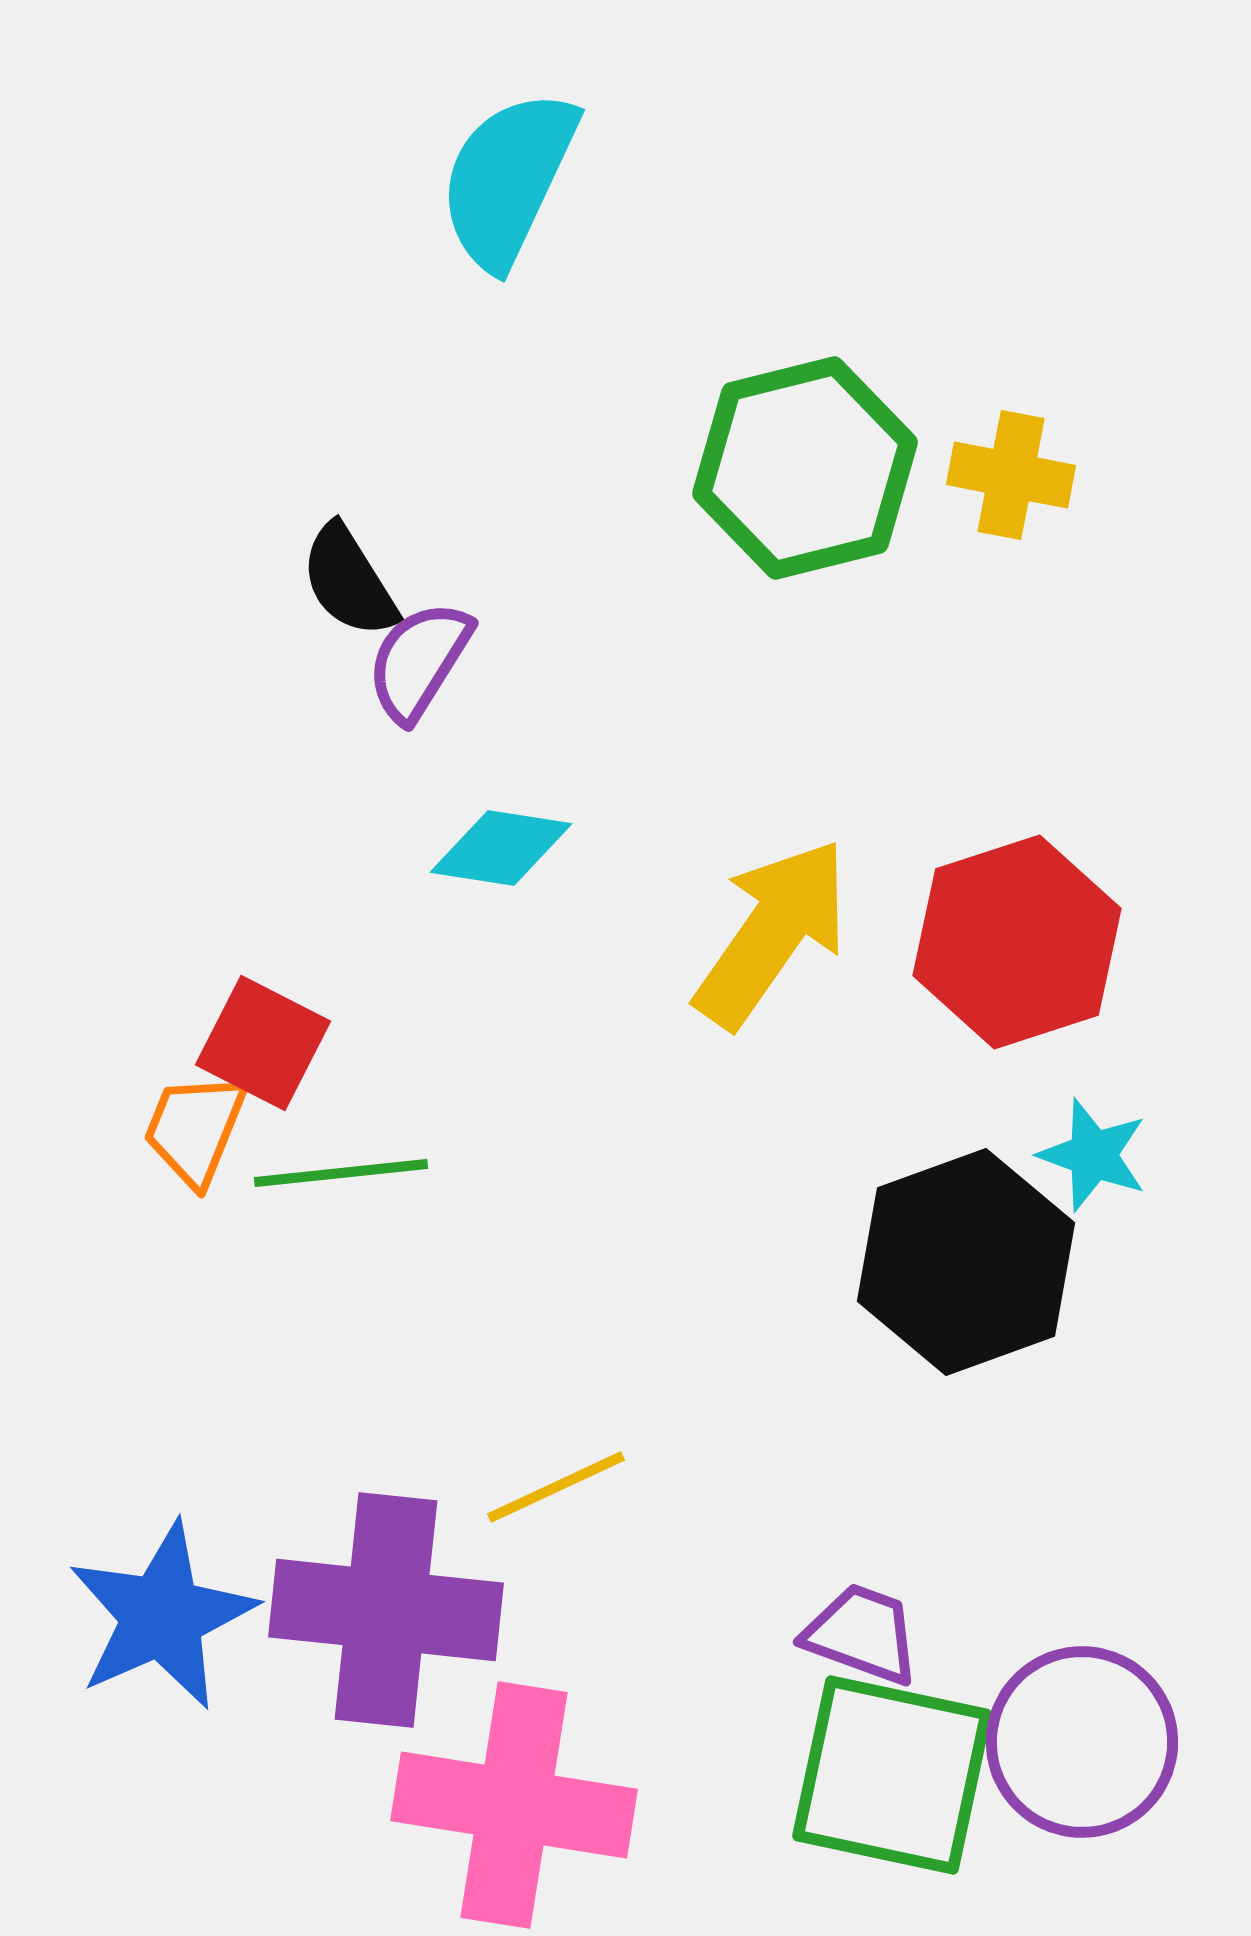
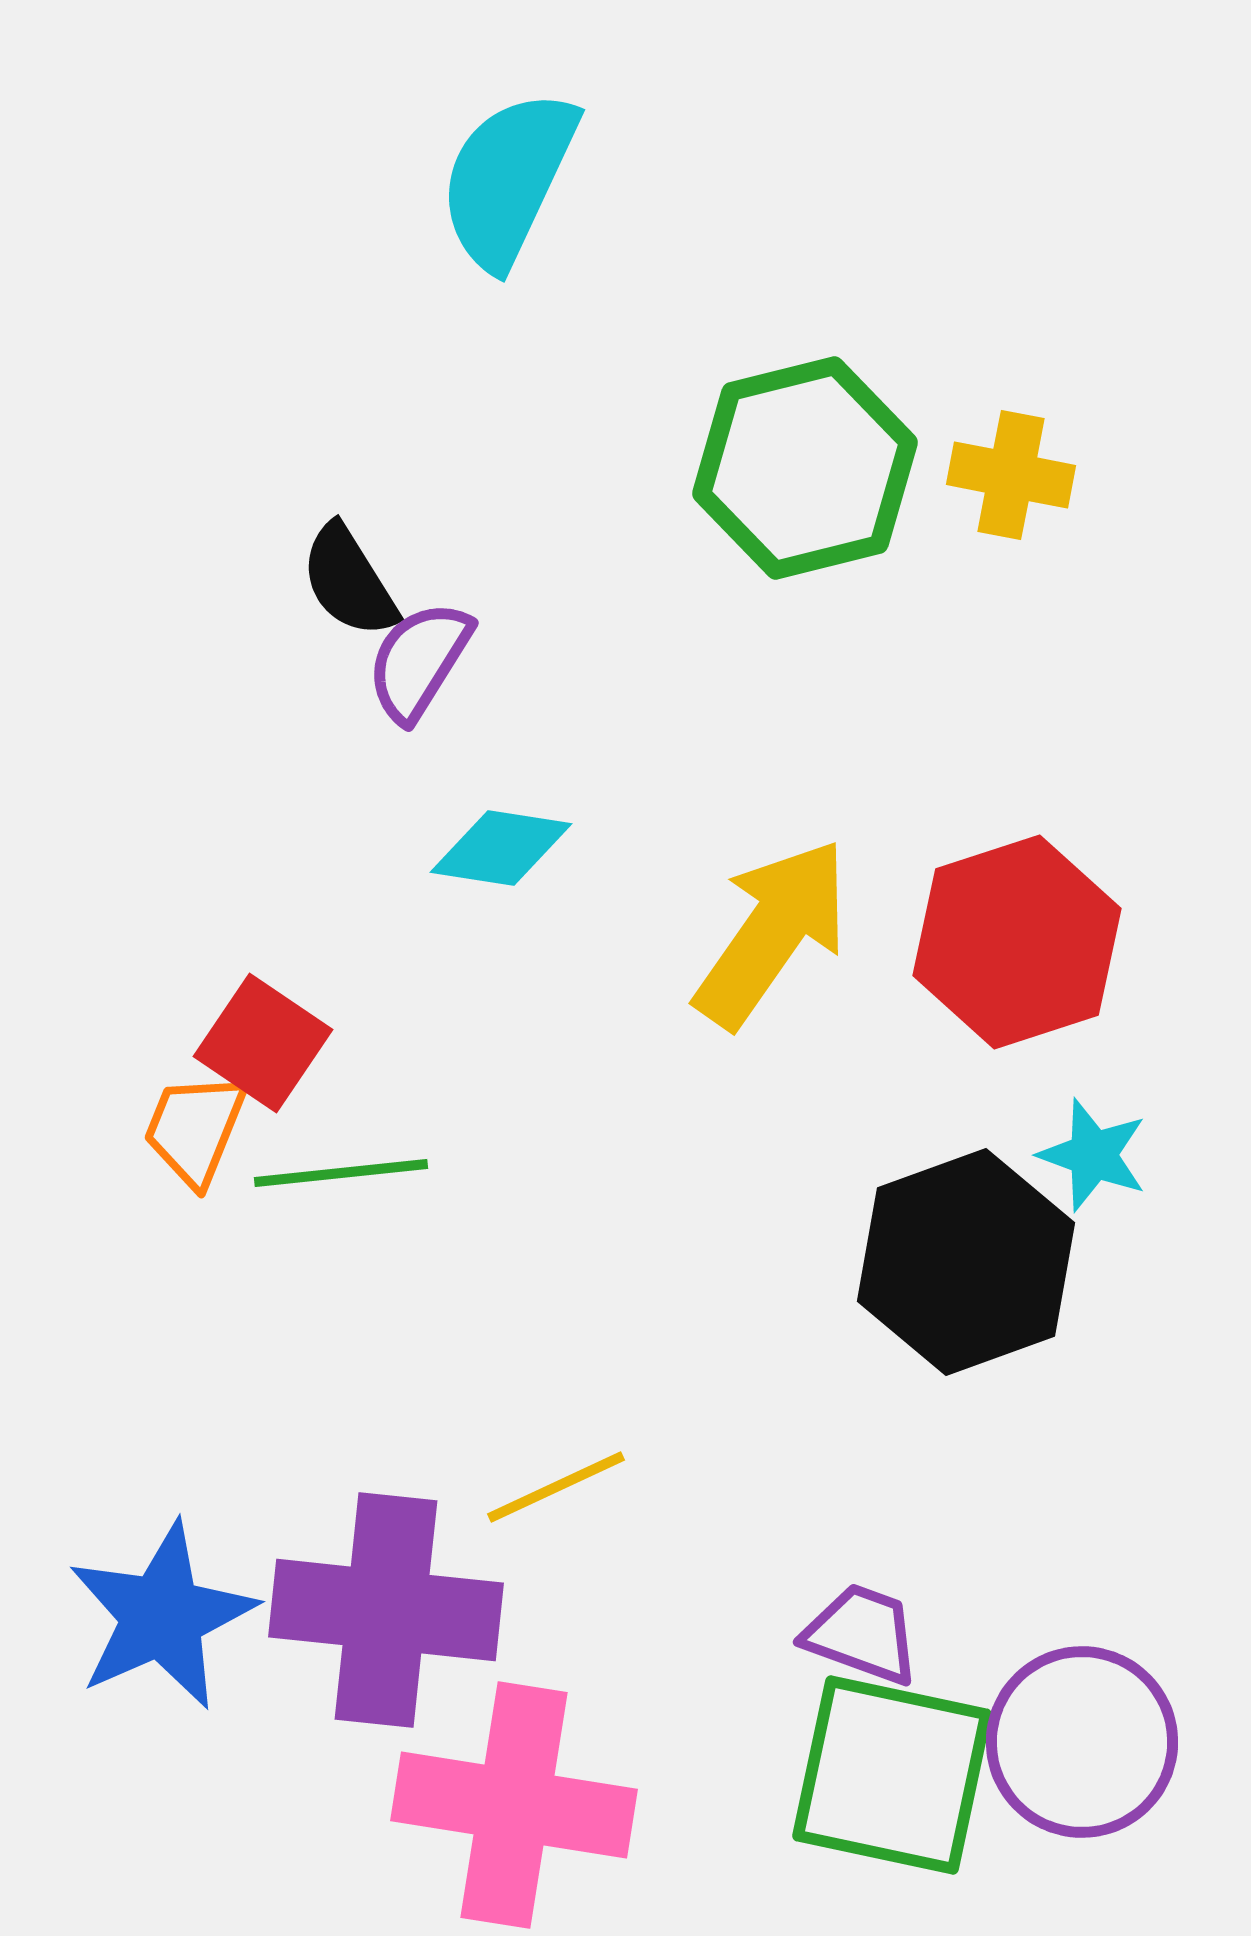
red square: rotated 7 degrees clockwise
